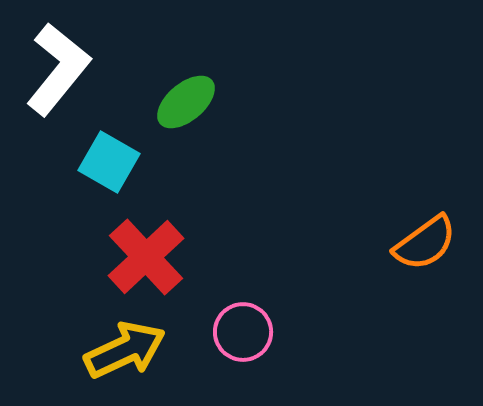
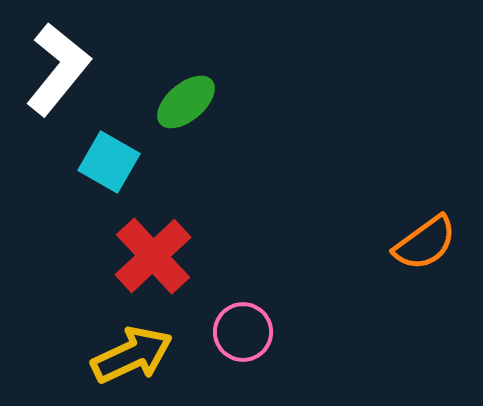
red cross: moved 7 px right, 1 px up
yellow arrow: moved 7 px right, 5 px down
